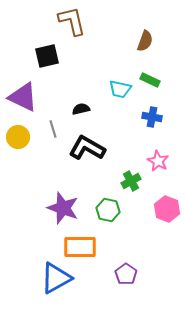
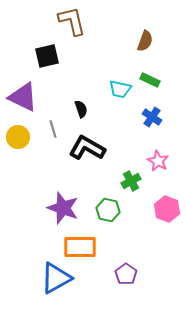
black semicircle: rotated 84 degrees clockwise
blue cross: rotated 24 degrees clockwise
